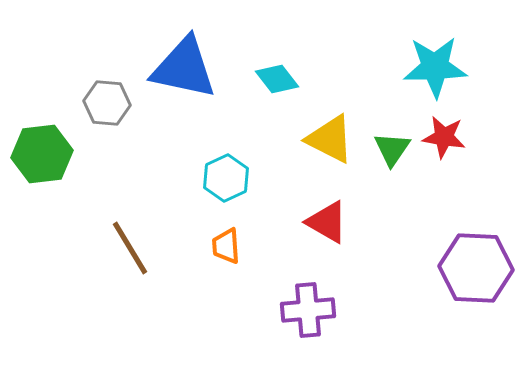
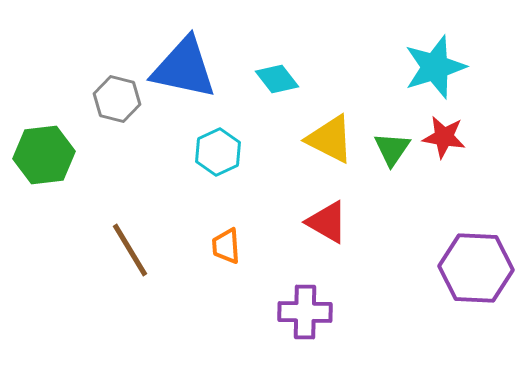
cyan star: rotated 16 degrees counterclockwise
gray hexagon: moved 10 px right, 4 px up; rotated 9 degrees clockwise
green hexagon: moved 2 px right, 1 px down
cyan hexagon: moved 8 px left, 26 px up
brown line: moved 2 px down
purple cross: moved 3 px left, 2 px down; rotated 6 degrees clockwise
